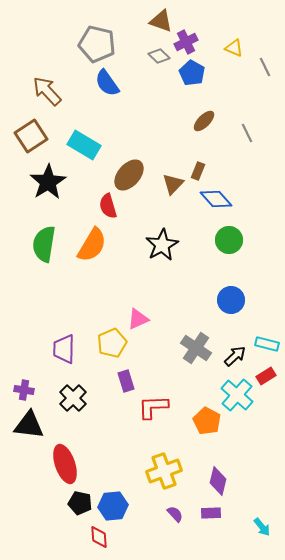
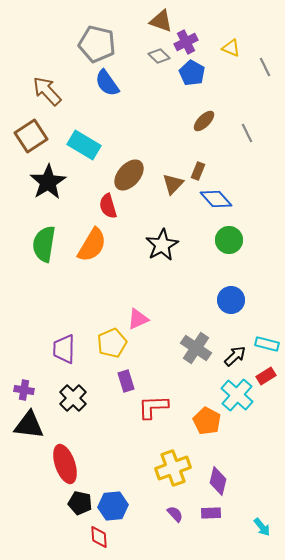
yellow triangle at (234, 48): moved 3 px left
yellow cross at (164, 471): moved 9 px right, 3 px up
